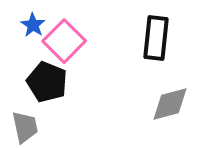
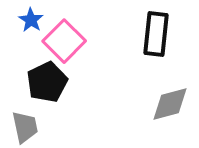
blue star: moved 2 px left, 5 px up
black rectangle: moved 4 px up
black pentagon: rotated 24 degrees clockwise
